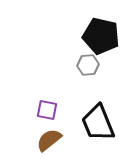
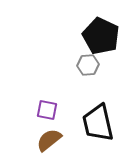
black pentagon: rotated 12 degrees clockwise
black trapezoid: rotated 9 degrees clockwise
